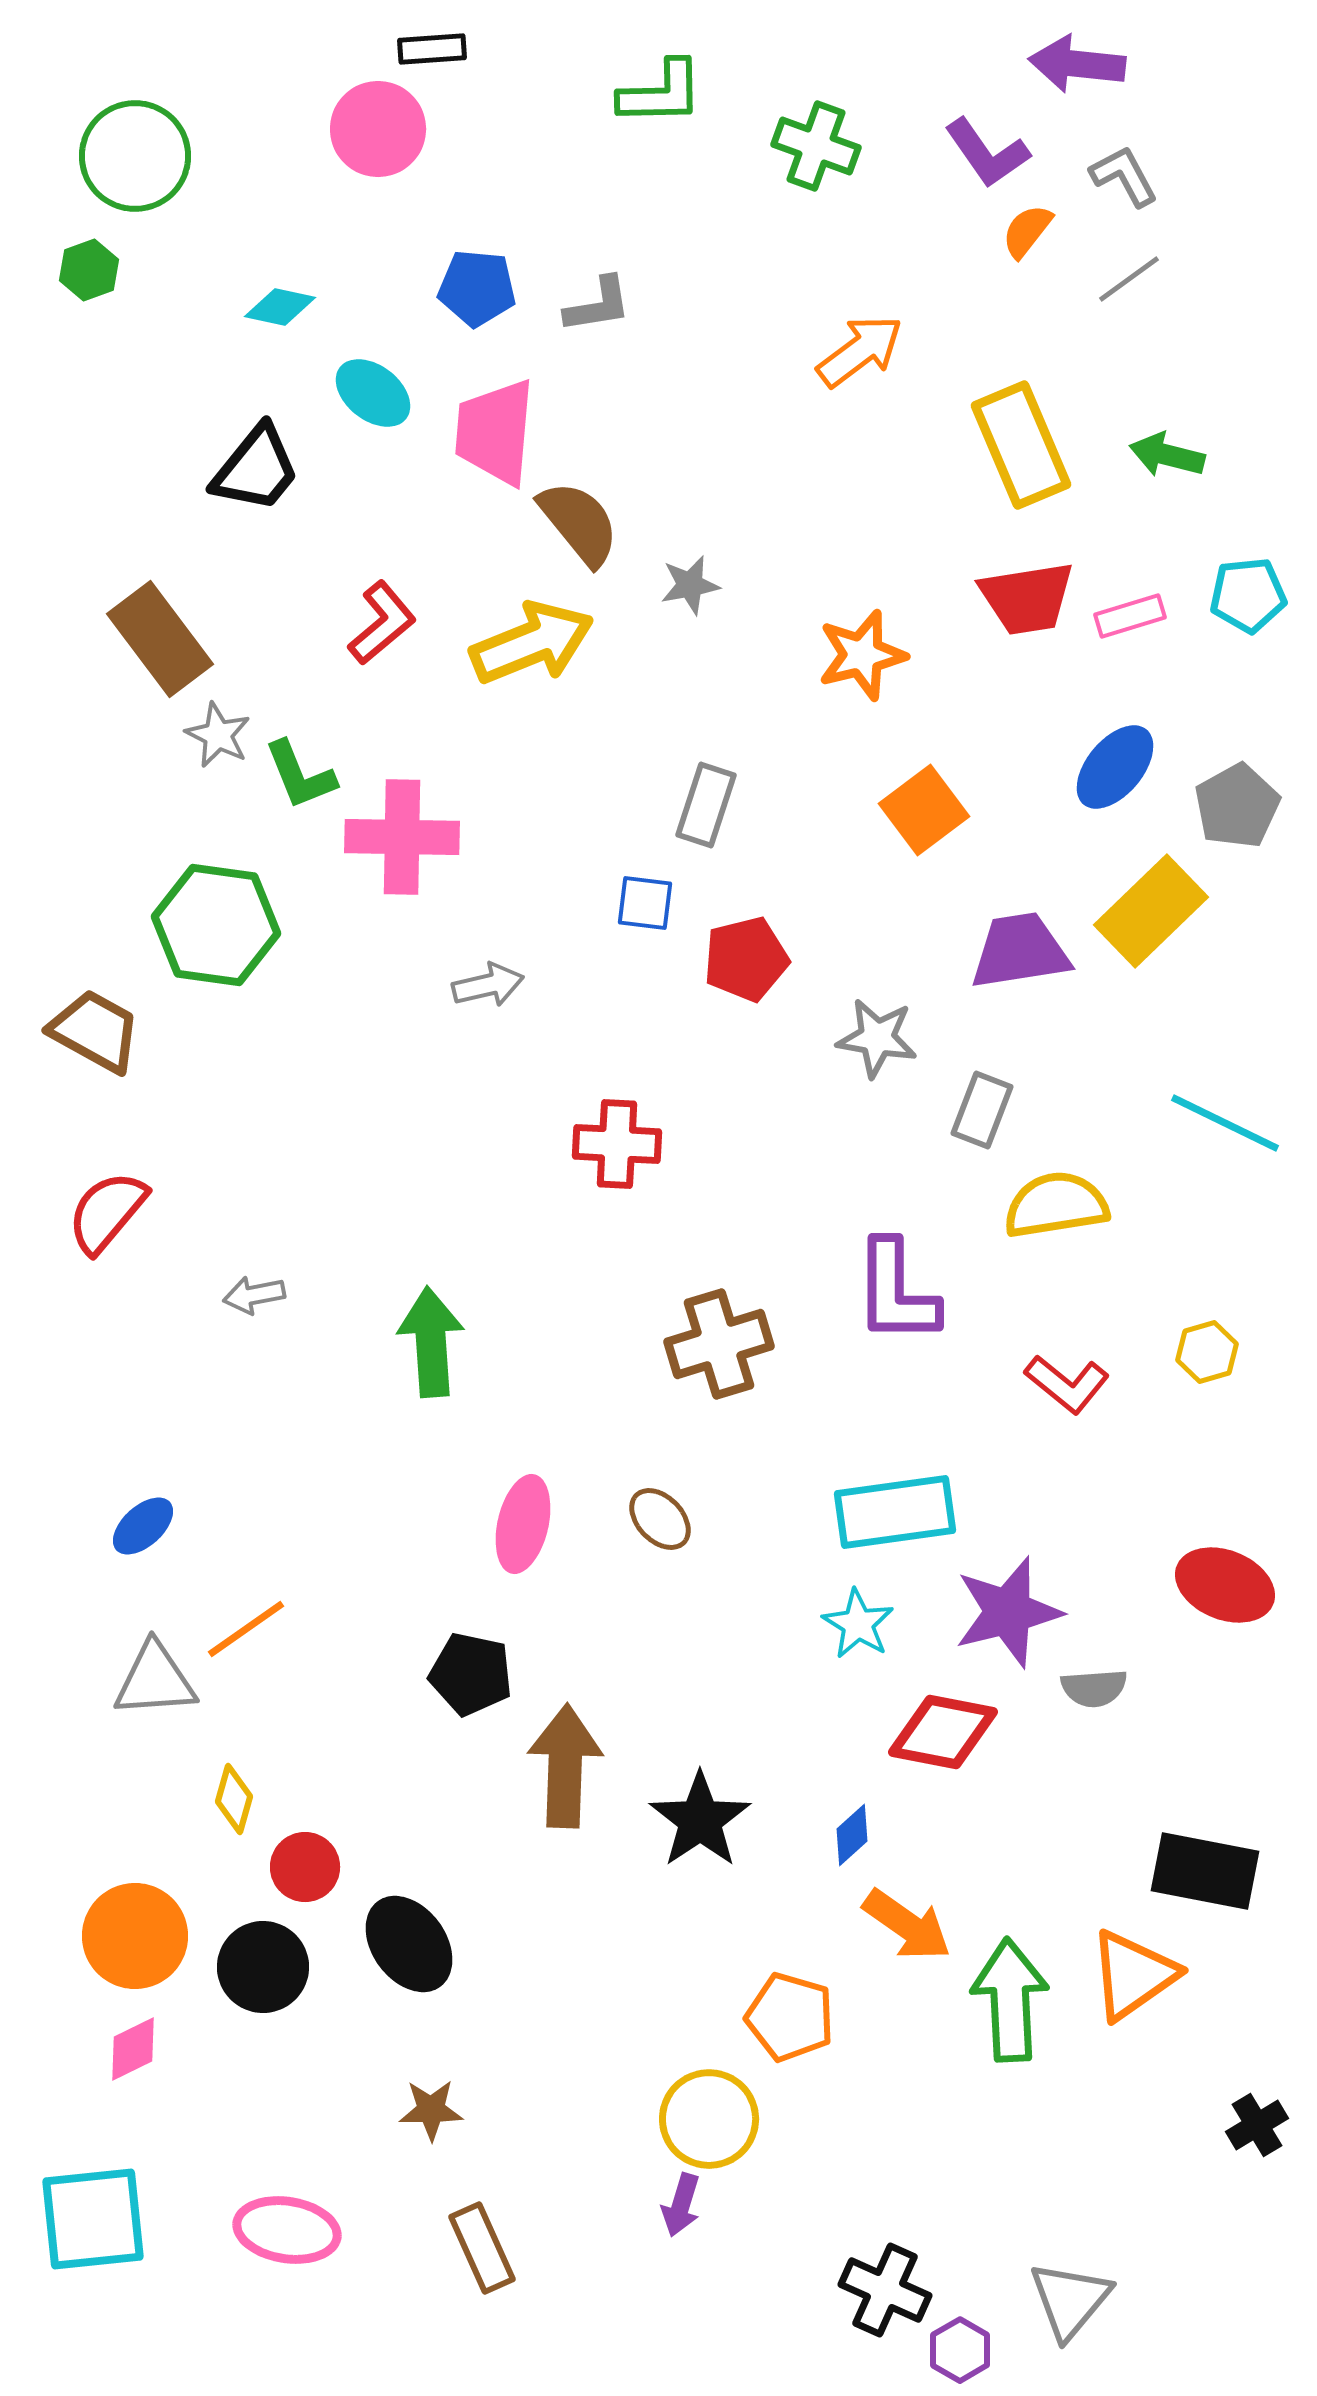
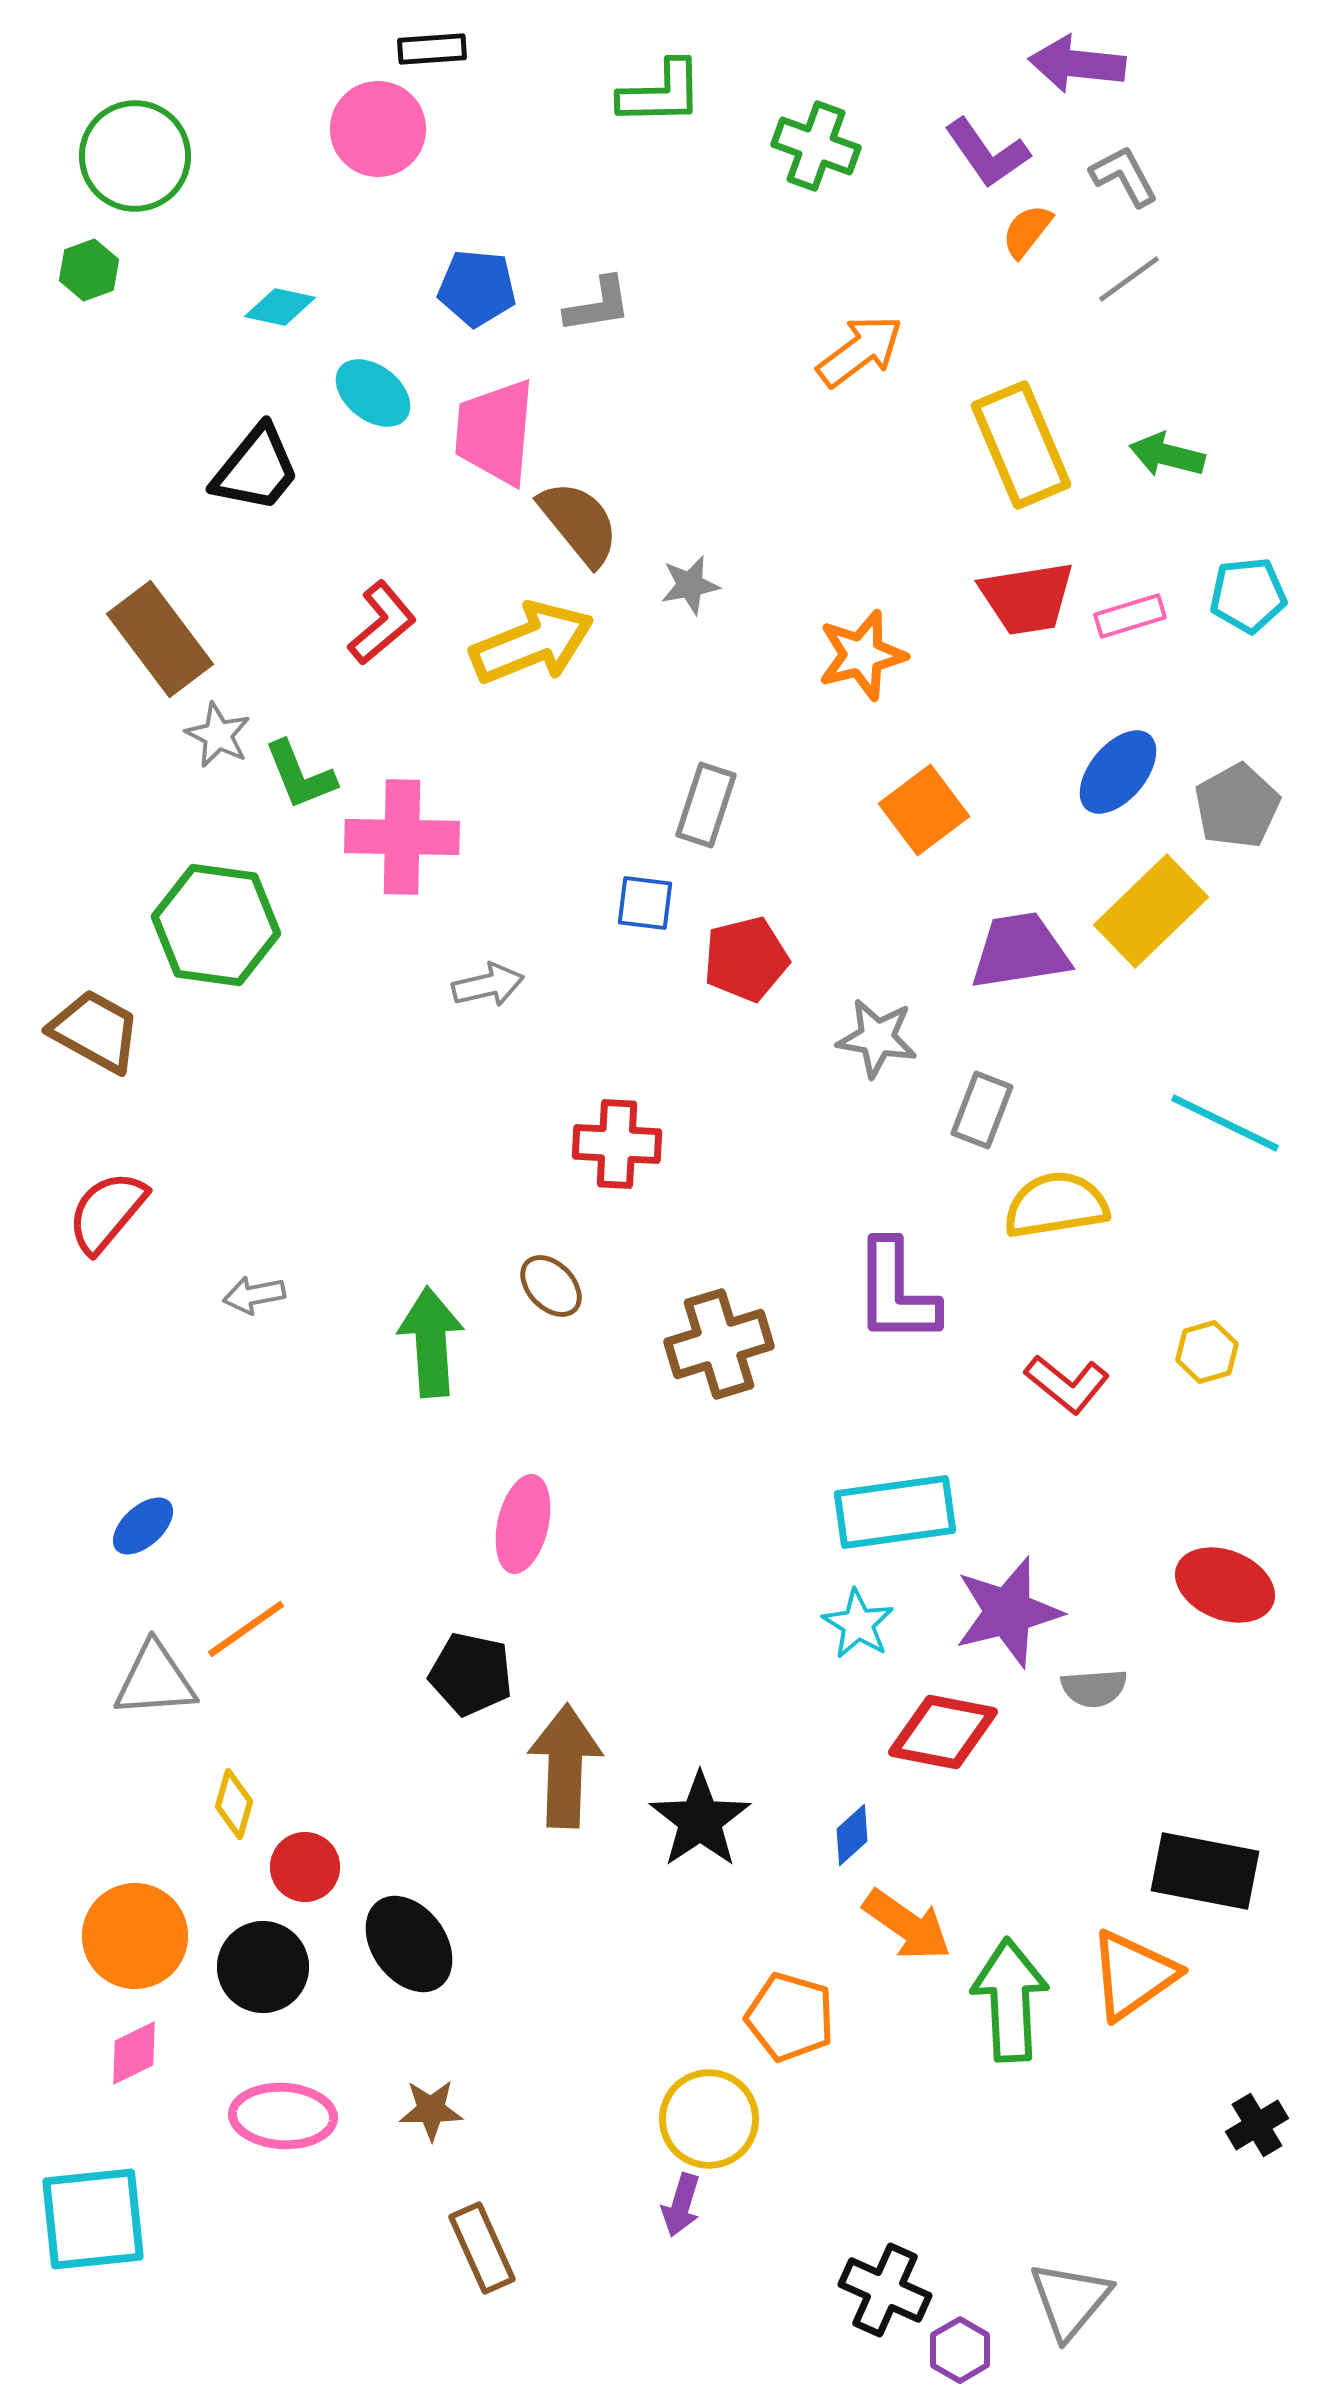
blue ellipse at (1115, 767): moved 3 px right, 5 px down
brown ellipse at (660, 1519): moved 109 px left, 233 px up
yellow diamond at (234, 1799): moved 5 px down
pink diamond at (133, 2049): moved 1 px right, 4 px down
pink ellipse at (287, 2230): moved 4 px left, 114 px up; rotated 6 degrees counterclockwise
